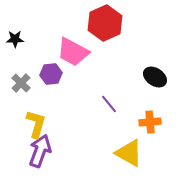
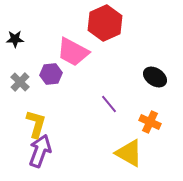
gray cross: moved 1 px left, 1 px up
orange cross: rotated 30 degrees clockwise
